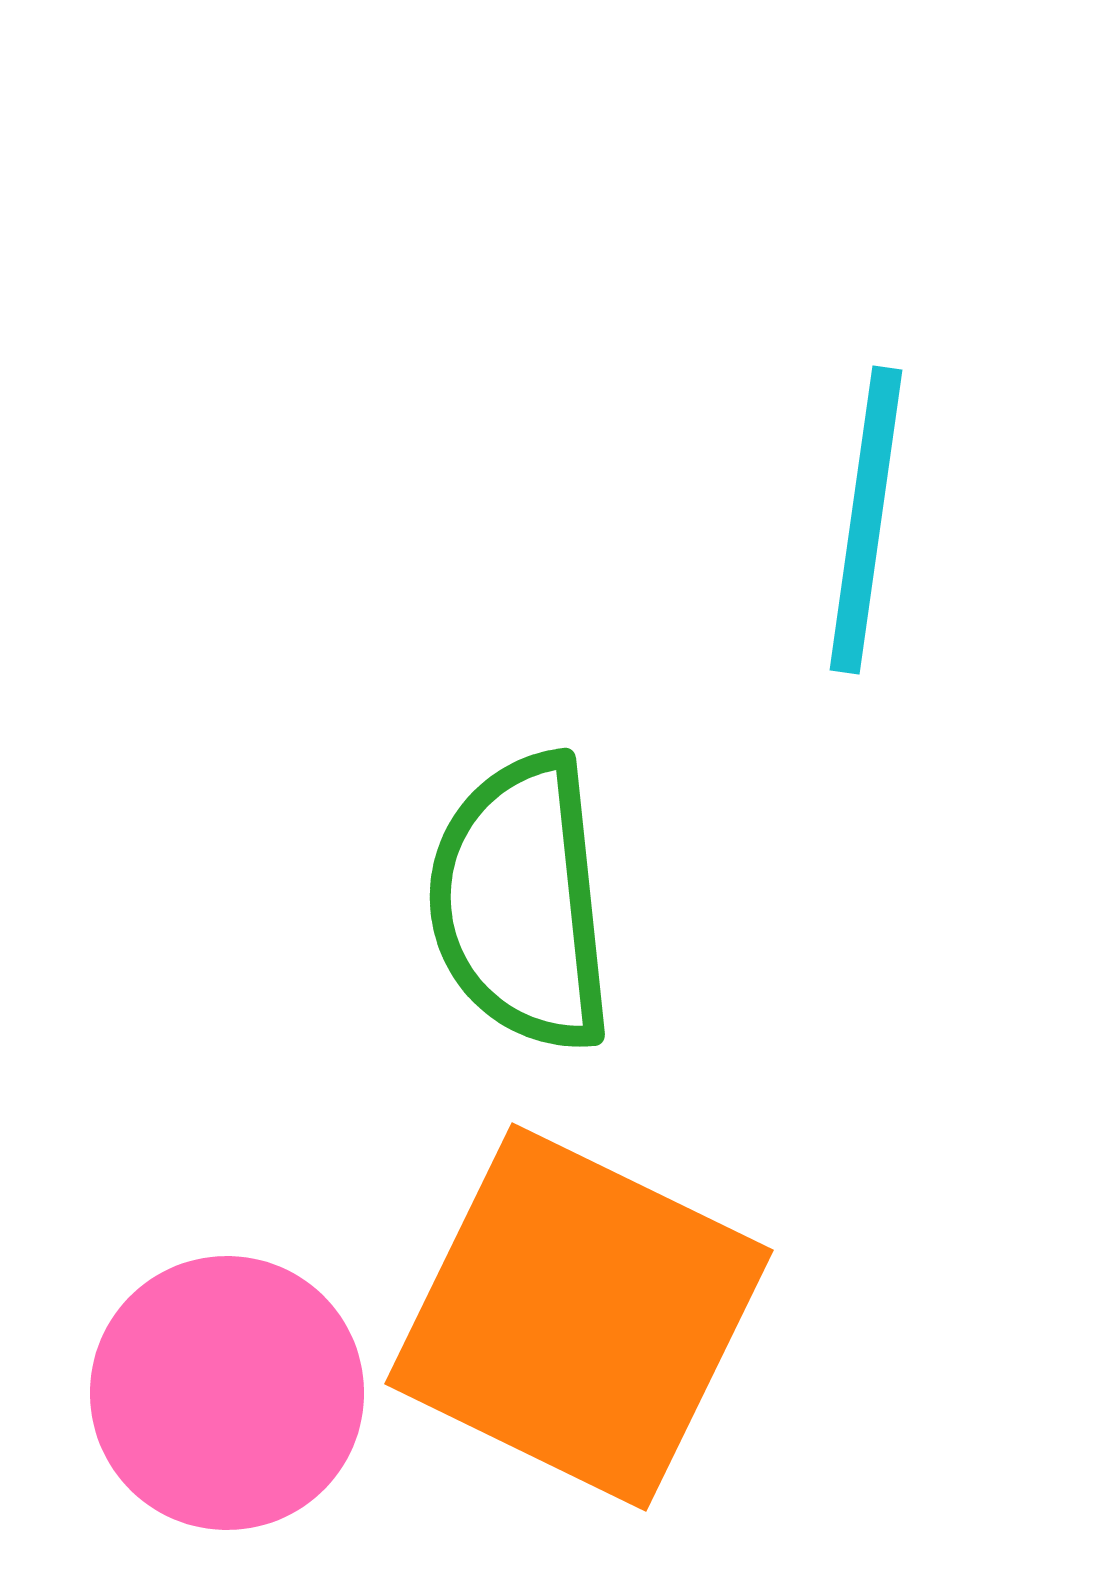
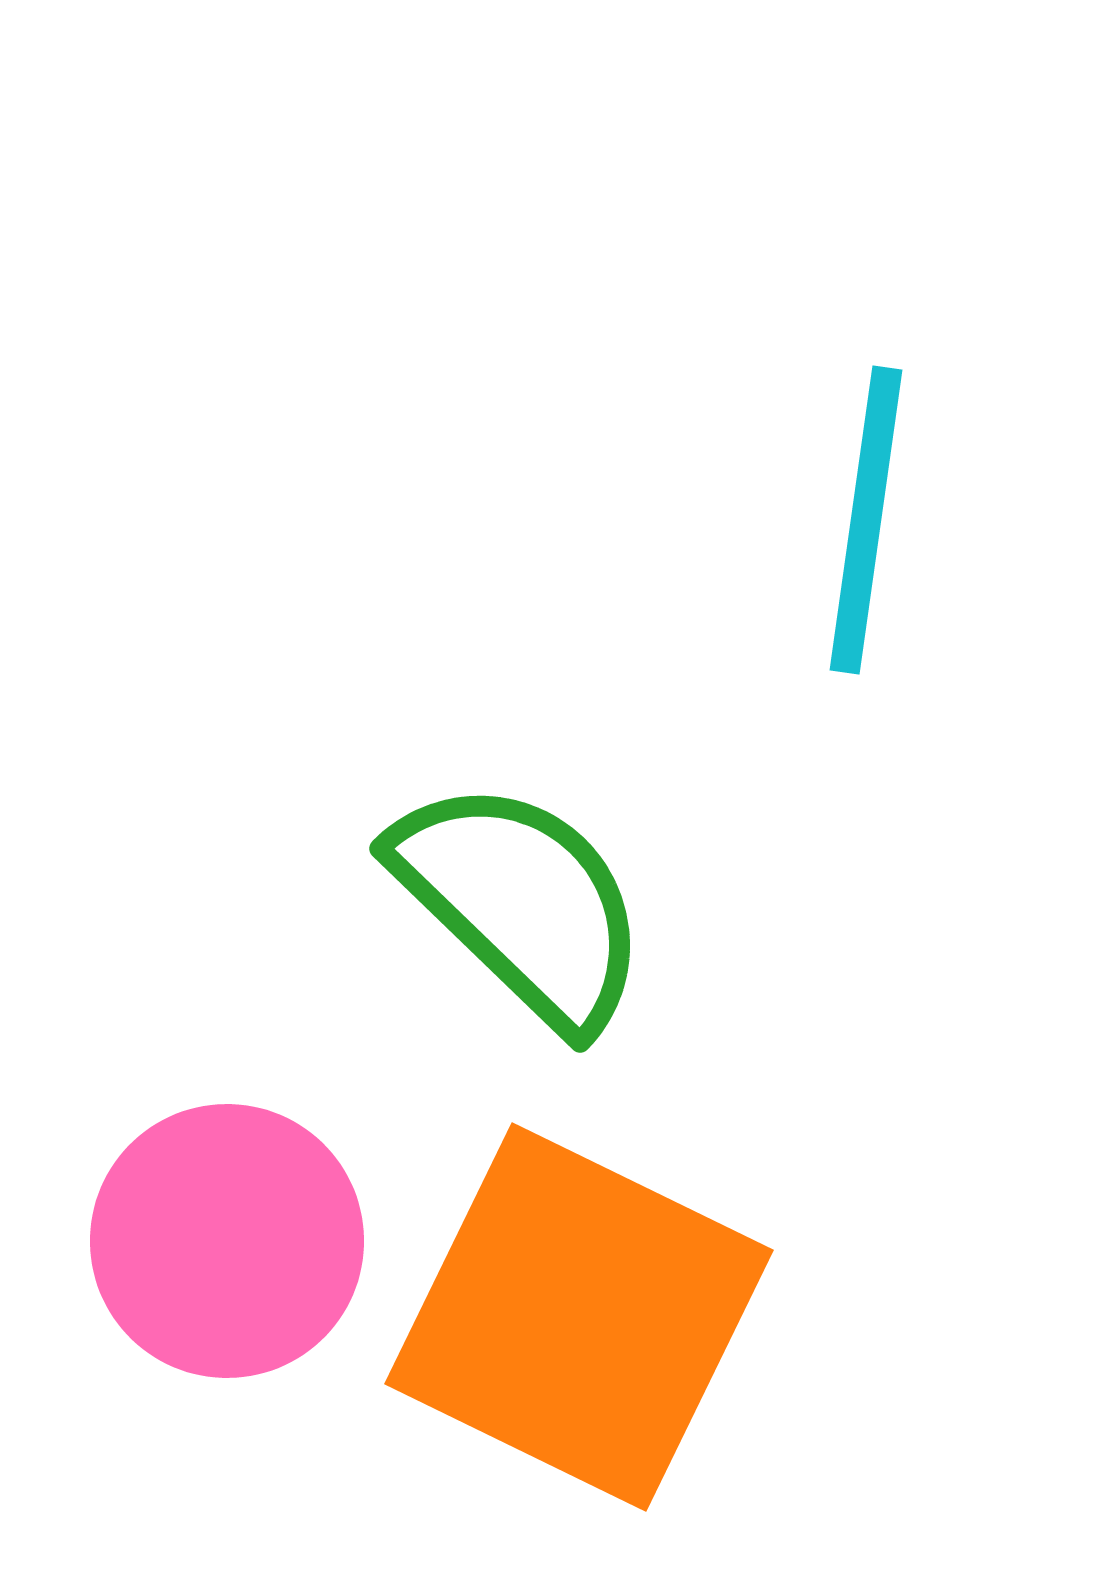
green semicircle: rotated 140 degrees clockwise
pink circle: moved 152 px up
